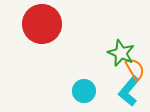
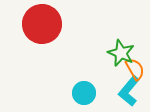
cyan circle: moved 2 px down
